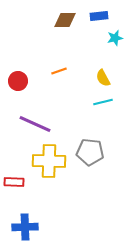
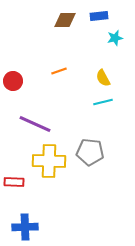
red circle: moved 5 px left
